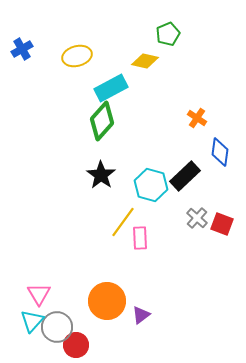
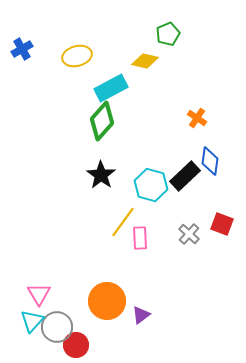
blue diamond: moved 10 px left, 9 px down
gray cross: moved 8 px left, 16 px down
